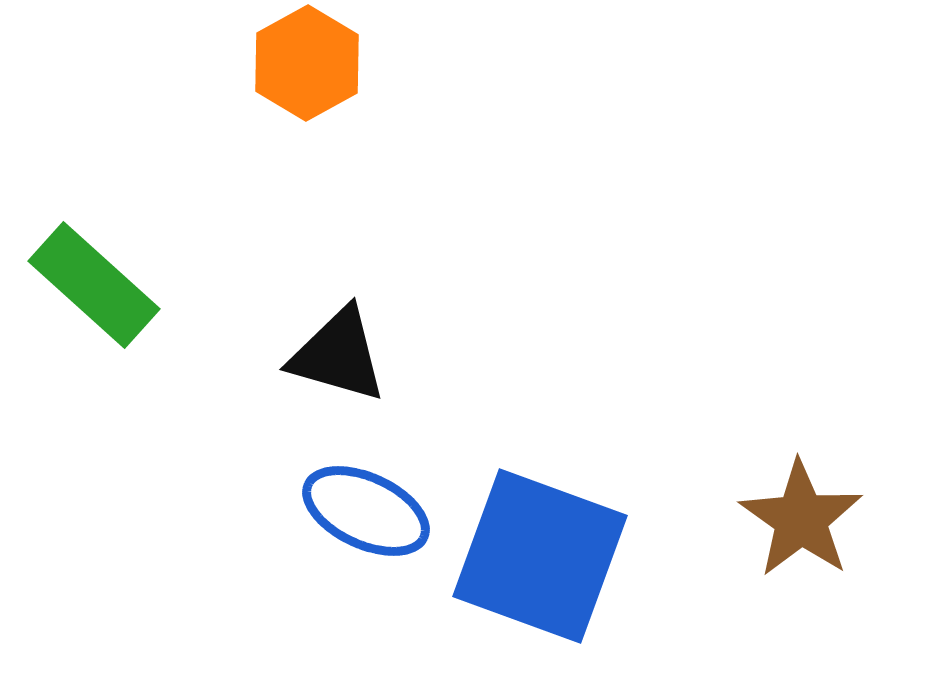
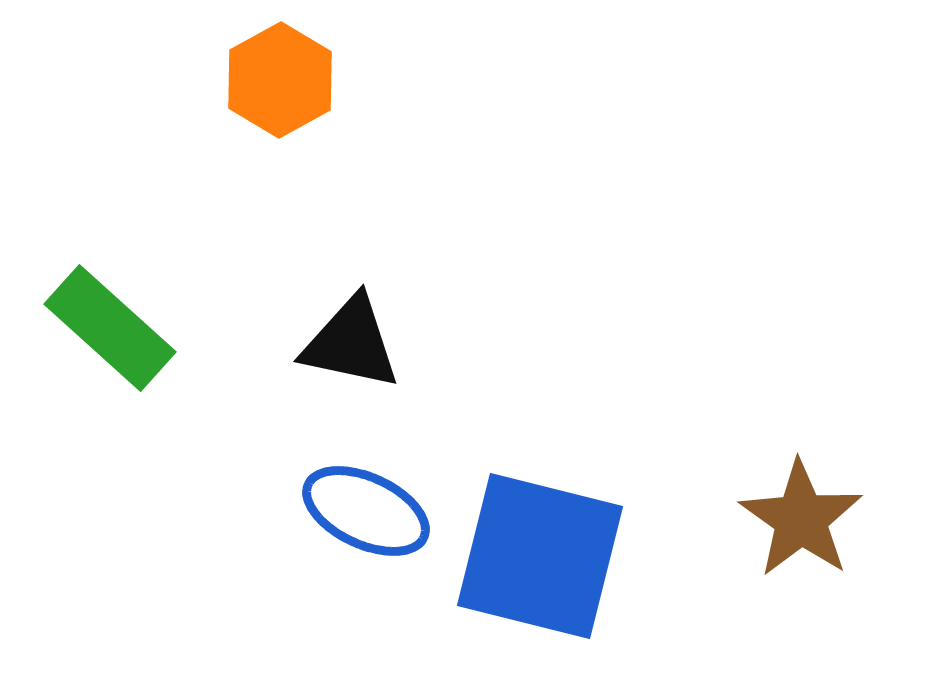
orange hexagon: moved 27 px left, 17 px down
green rectangle: moved 16 px right, 43 px down
black triangle: moved 13 px right, 12 px up; rotated 4 degrees counterclockwise
blue square: rotated 6 degrees counterclockwise
